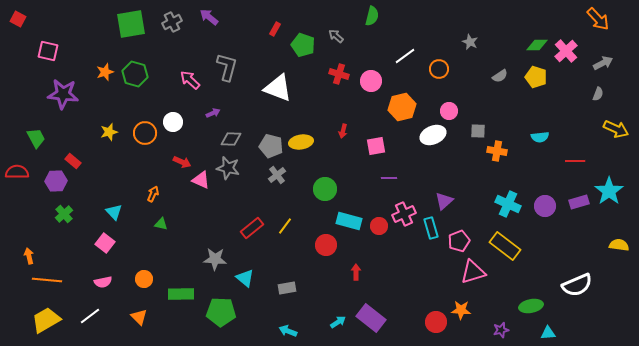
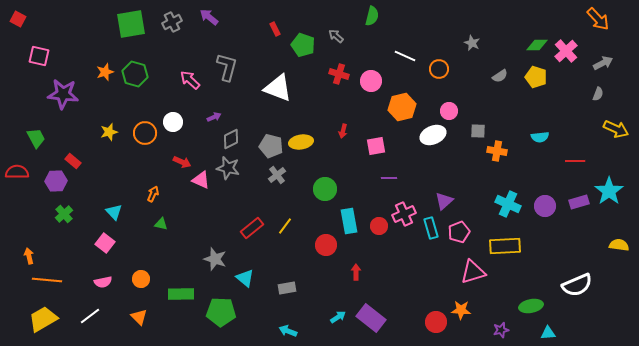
red rectangle at (275, 29): rotated 56 degrees counterclockwise
gray star at (470, 42): moved 2 px right, 1 px down
pink square at (48, 51): moved 9 px left, 5 px down
white line at (405, 56): rotated 60 degrees clockwise
purple arrow at (213, 113): moved 1 px right, 4 px down
gray diamond at (231, 139): rotated 30 degrees counterclockwise
cyan rectangle at (349, 221): rotated 65 degrees clockwise
pink pentagon at (459, 241): moved 9 px up
yellow rectangle at (505, 246): rotated 40 degrees counterclockwise
gray star at (215, 259): rotated 15 degrees clockwise
orange circle at (144, 279): moved 3 px left
yellow trapezoid at (46, 320): moved 3 px left, 1 px up
cyan arrow at (338, 322): moved 5 px up
